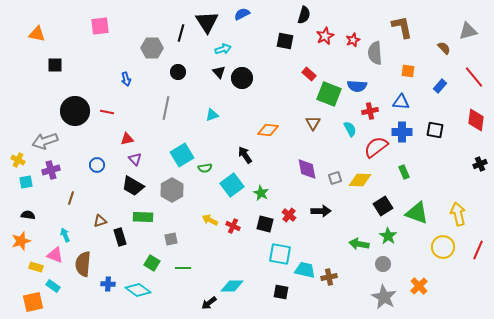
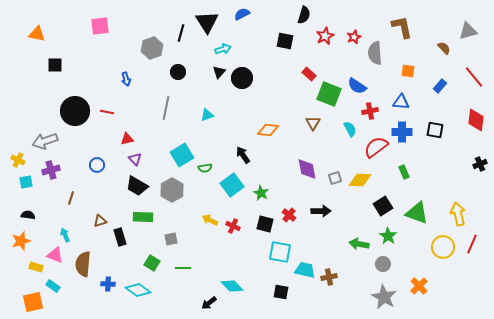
red star at (353, 40): moved 1 px right, 3 px up
gray hexagon at (152, 48): rotated 20 degrees counterclockwise
black triangle at (219, 72): rotated 24 degrees clockwise
blue semicircle at (357, 86): rotated 30 degrees clockwise
cyan triangle at (212, 115): moved 5 px left
black arrow at (245, 155): moved 2 px left
black trapezoid at (133, 186): moved 4 px right
red line at (478, 250): moved 6 px left, 6 px up
cyan square at (280, 254): moved 2 px up
cyan diamond at (232, 286): rotated 45 degrees clockwise
